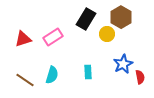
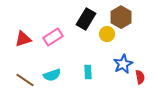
cyan semicircle: rotated 54 degrees clockwise
